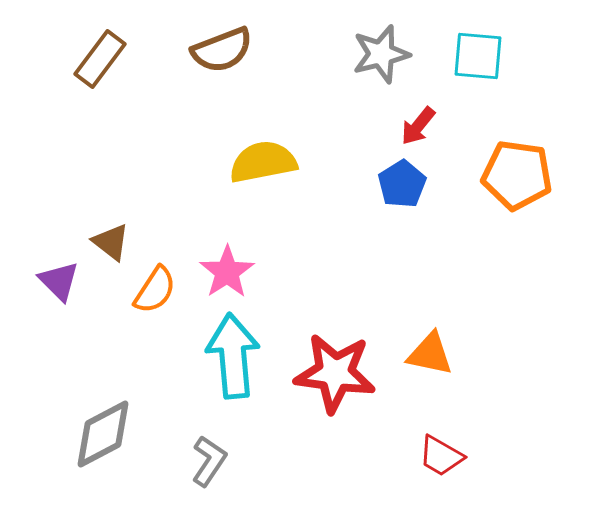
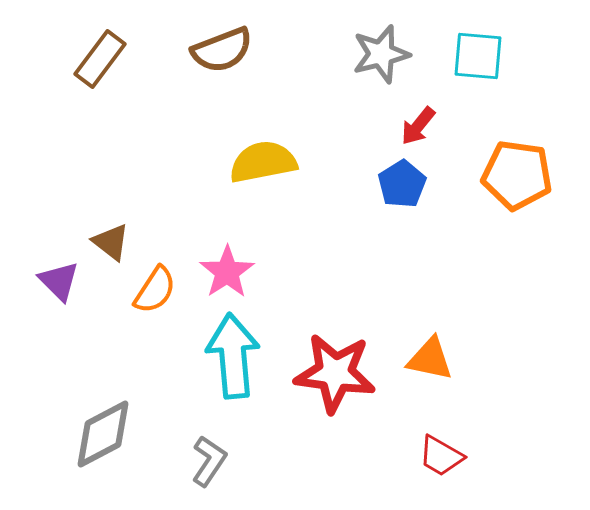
orange triangle: moved 5 px down
